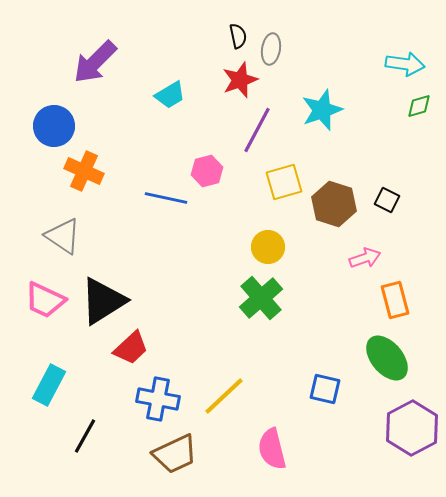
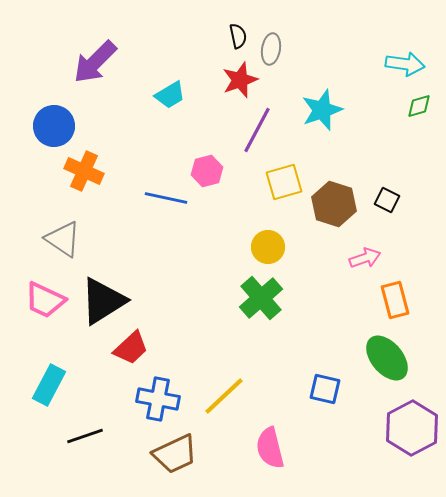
gray triangle: moved 3 px down
black line: rotated 42 degrees clockwise
pink semicircle: moved 2 px left, 1 px up
